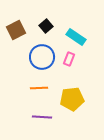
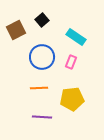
black square: moved 4 px left, 6 px up
pink rectangle: moved 2 px right, 3 px down
